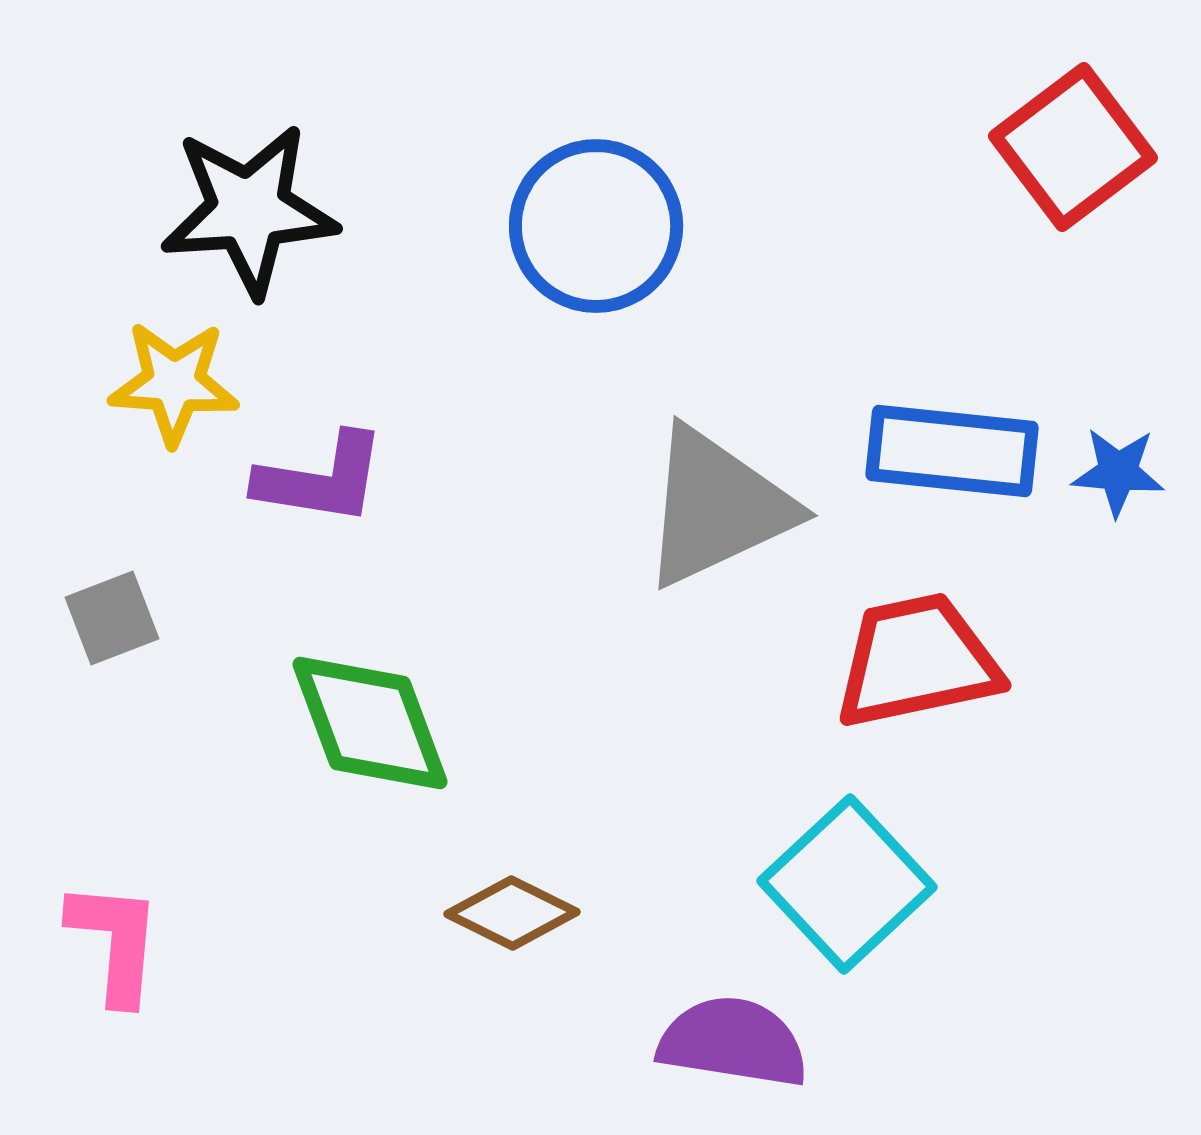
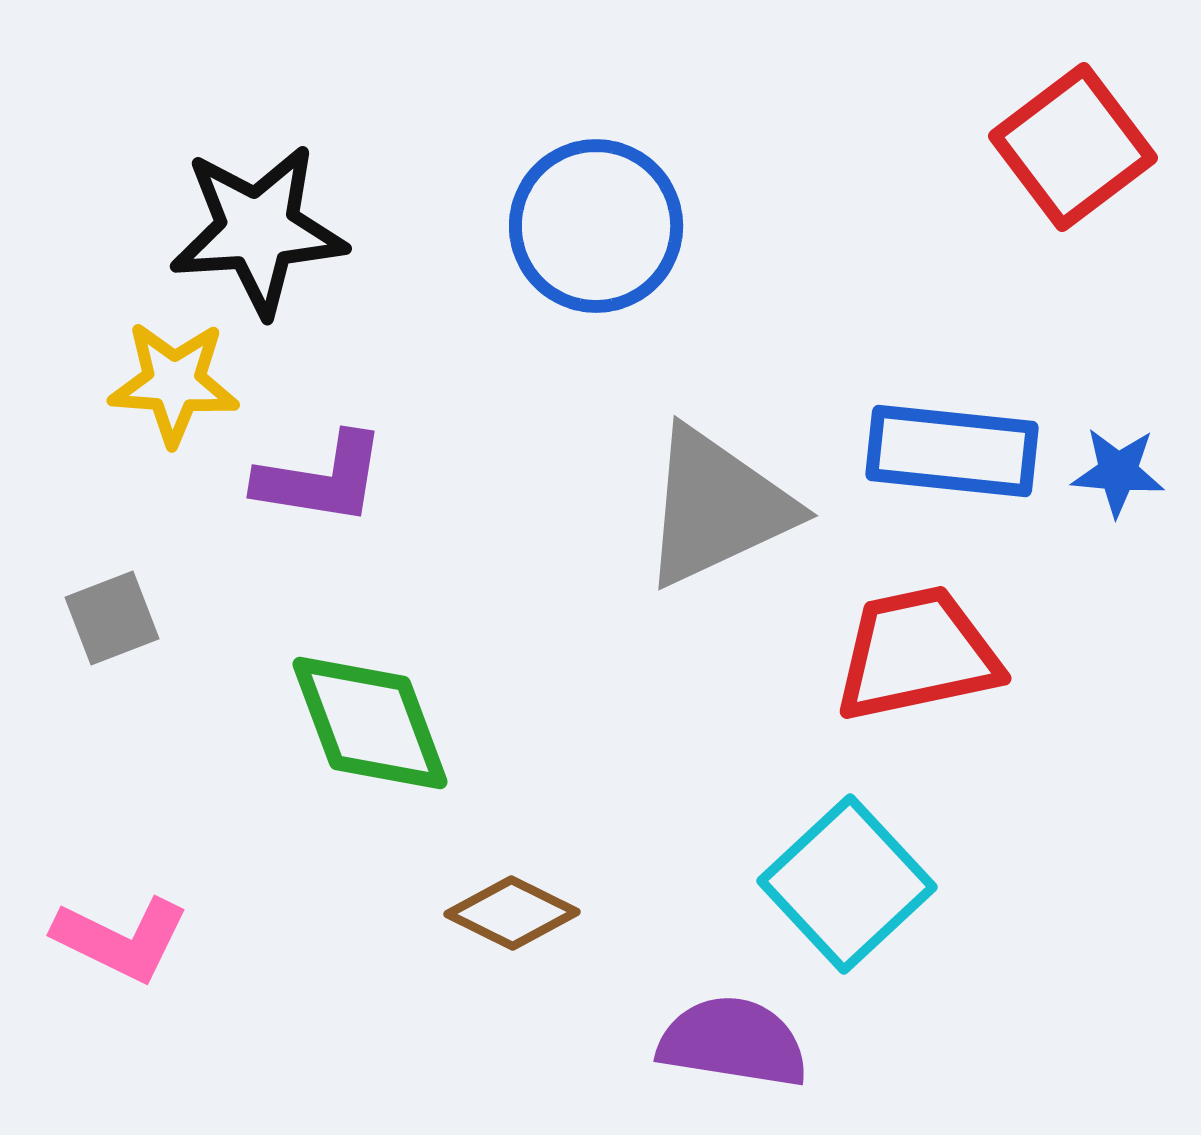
black star: moved 9 px right, 20 px down
red trapezoid: moved 7 px up
pink L-shape: moved 6 px right, 3 px up; rotated 111 degrees clockwise
